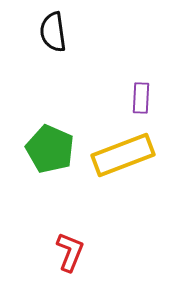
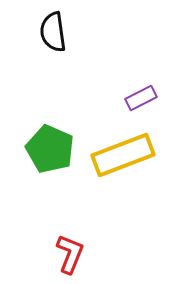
purple rectangle: rotated 60 degrees clockwise
red L-shape: moved 2 px down
